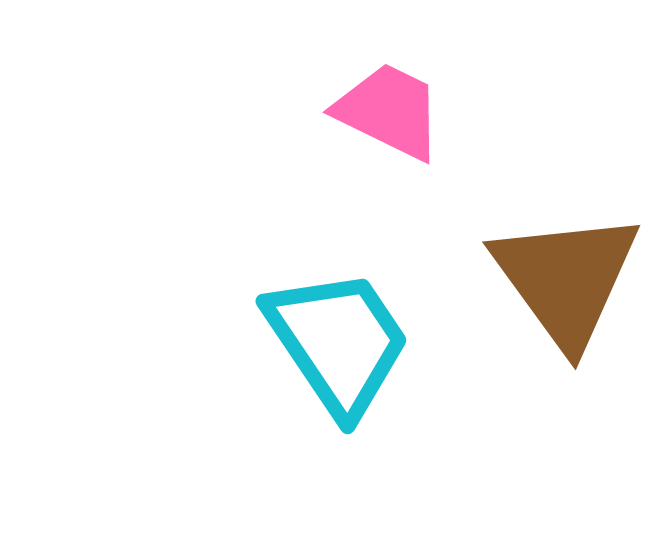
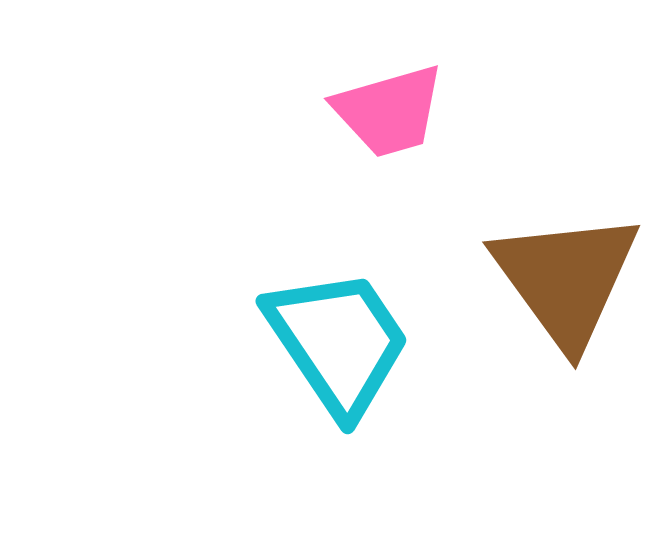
pink trapezoid: rotated 138 degrees clockwise
